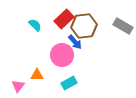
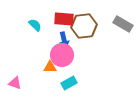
red rectangle: rotated 48 degrees clockwise
gray rectangle: moved 2 px up
blue arrow: moved 11 px left, 2 px up; rotated 28 degrees clockwise
orange triangle: moved 13 px right, 8 px up
pink triangle: moved 3 px left, 3 px up; rotated 48 degrees counterclockwise
